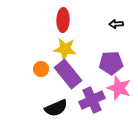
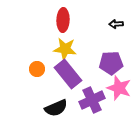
orange circle: moved 4 px left
